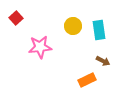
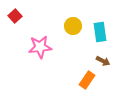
red square: moved 1 px left, 2 px up
cyan rectangle: moved 1 px right, 2 px down
orange rectangle: rotated 30 degrees counterclockwise
